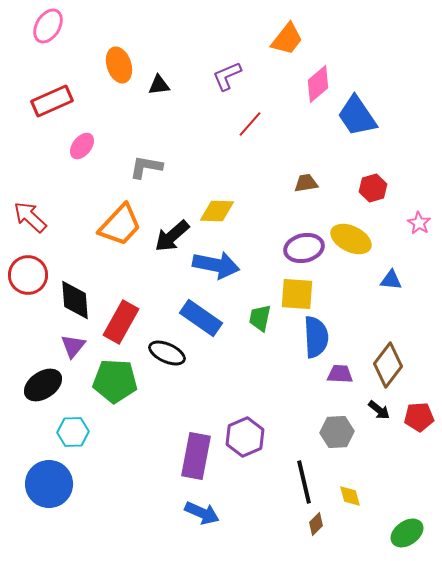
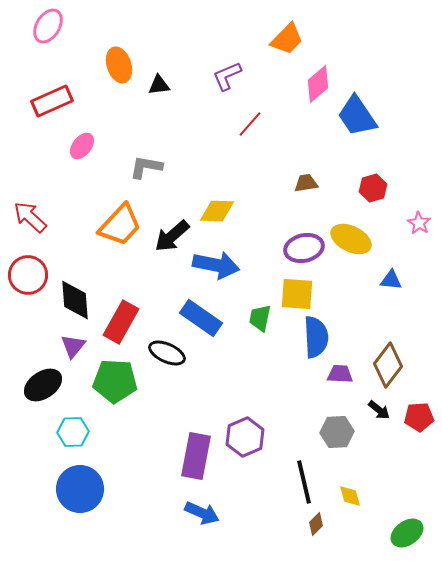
orange trapezoid at (287, 39): rotated 6 degrees clockwise
blue circle at (49, 484): moved 31 px right, 5 px down
